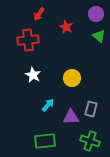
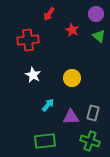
red arrow: moved 10 px right
red star: moved 6 px right, 3 px down
gray rectangle: moved 2 px right, 4 px down
